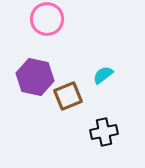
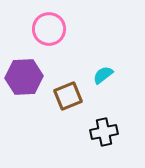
pink circle: moved 2 px right, 10 px down
purple hexagon: moved 11 px left; rotated 15 degrees counterclockwise
